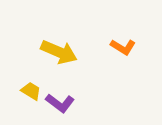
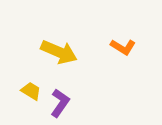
purple L-shape: rotated 92 degrees counterclockwise
